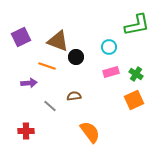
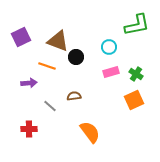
red cross: moved 3 px right, 2 px up
